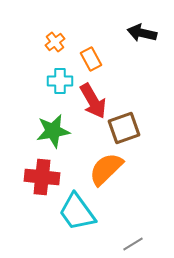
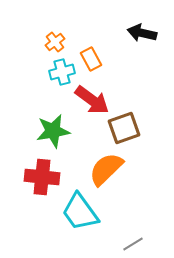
cyan cross: moved 2 px right, 9 px up; rotated 15 degrees counterclockwise
red arrow: moved 1 px left, 1 px up; rotated 24 degrees counterclockwise
cyan trapezoid: moved 3 px right
